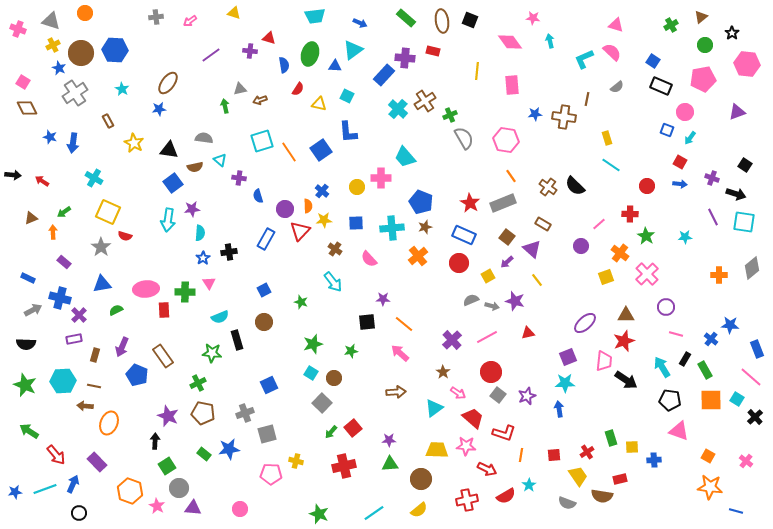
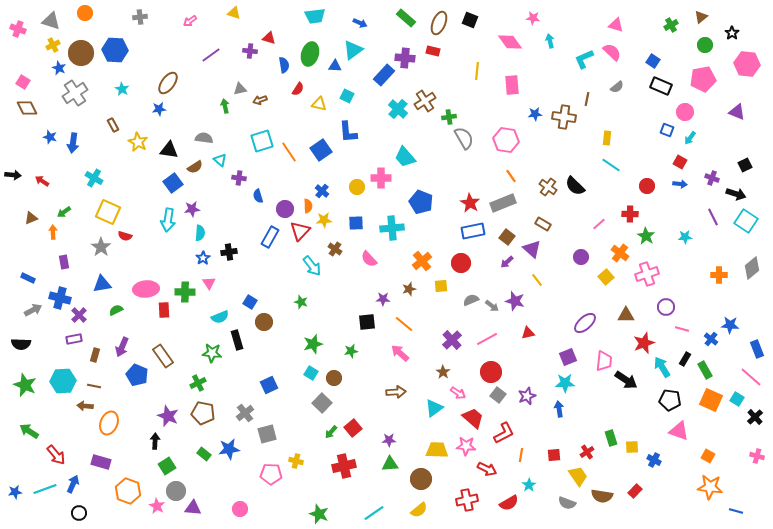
gray cross at (156, 17): moved 16 px left
brown ellipse at (442, 21): moved 3 px left, 2 px down; rotated 30 degrees clockwise
purple triangle at (737, 112): rotated 42 degrees clockwise
green cross at (450, 115): moved 1 px left, 2 px down; rotated 16 degrees clockwise
brown rectangle at (108, 121): moved 5 px right, 4 px down
yellow rectangle at (607, 138): rotated 24 degrees clockwise
yellow star at (134, 143): moved 4 px right, 1 px up
black square at (745, 165): rotated 32 degrees clockwise
brown semicircle at (195, 167): rotated 21 degrees counterclockwise
cyan square at (744, 222): moved 2 px right, 1 px up; rotated 25 degrees clockwise
brown star at (425, 227): moved 16 px left, 62 px down
blue rectangle at (464, 235): moved 9 px right, 4 px up; rotated 35 degrees counterclockwise
blue rectangle at (266, 239): moved 4 px right, 2 px up
purple circle at (581, 246): moved 11 px down
orange cross at (418, 256): moved 4 px right, 5 px down
purple rectangle at (64, 262): rotated 40 degrees clockwise
red circle at (459, 263): moved 2 px right
pink cross at (647, 274): rotated 25 degrees clockwise
yellow square at (488, 276): moved 47 px left, 10 px down; rotated 24 degrees clockwise
yellow square at (606, 277): rotated 21 degrees counterclockwise
cyan arrow at (333, 282): moved 21 px left, 16 px up
blue square at (264, 290): moved 14 px left, 12 px down; rotated 32 degrees counterclockwise
gray arrow at (492, 306): rotated 24 degrees clockwise
pink line at (676, 334): moved 6 px right, 5 px up
pink line at (487, 337): moved 2 px down
red star at (624, 341): moved 20 px right, 2 px down
black semicircle at (26, 344): moved 5 px left
orange square at (711, 400): rotated 25 degrees clockwise
gray cross at (245, 413): rotated 18 degrees counterclockwise
red L-shape at (504, 433): rotated 45 degrees counterclockwise
blue cross at (654, 460): rotated 32 degrees clockwise
pink cross at (746, 461): moved 11 px right, 5 px up; rotated 24 degrees counterclockwise
purple rectangle at (97, 462): moved 4 px right; rotated 30 degrees counterclockwise
red rectangle at (620, 479): moved 15 px right, 12 px down; rotated 32 degrees counterclockwise
gray circle at (179, 488): moved 3 px left, 3 px down
orange hexagon at (130, 491): moved 2 px left
red semicircle at (506, 496): moved 3 px right, 7 px down
